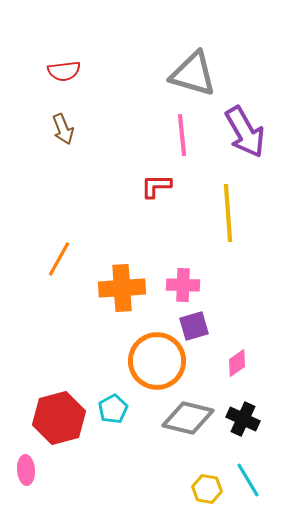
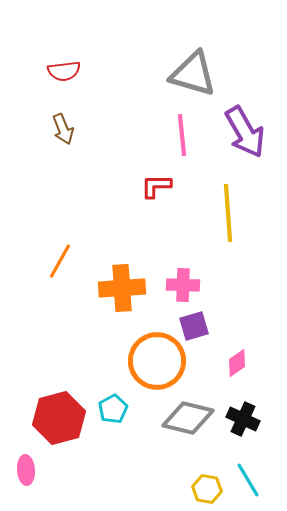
orange line: moved 1 px right, 2 px down
